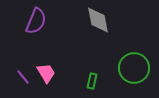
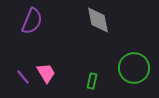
purple semicircle: moved 4 px left
